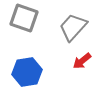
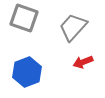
red arrow: moved 1 px right, 1 px down; rotated 18 degrees clockwise
blue hexagon: rotated 12 degrees counterclockwise
